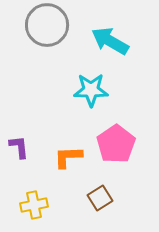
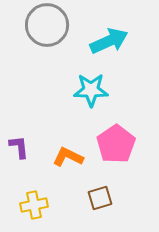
cyan arrow: moved 1 px left; rotated 126 degrees clockwise
orange L-shape: rotated 28 degrees clockwise
brown square: rotated 15 degrees clockwise
